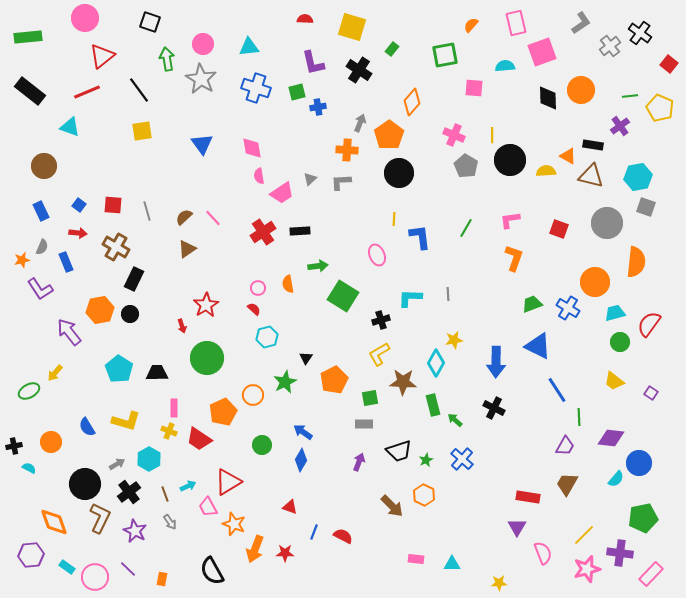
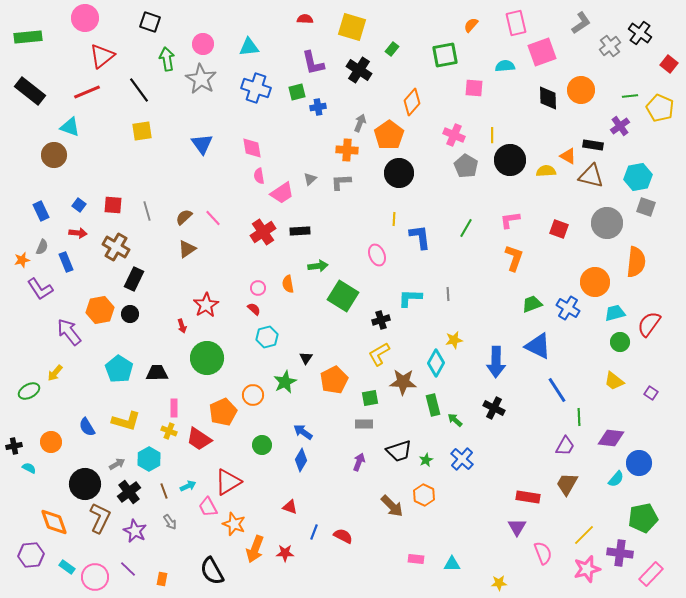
brown circle at (44, 166): moved 10 px right, 11 px up
brown line at (165, 494): moved 1 px left, 3 px up
